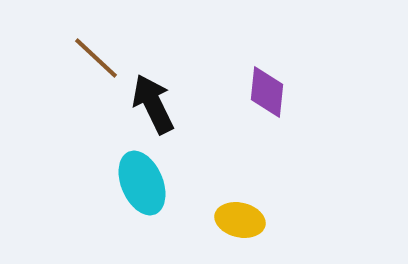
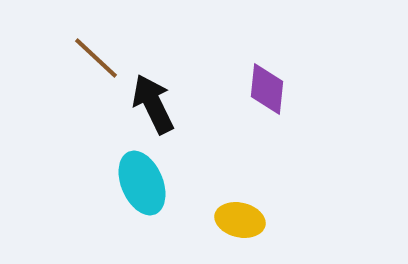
purple diamond: moved 3 px up
